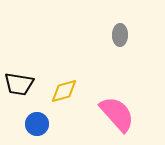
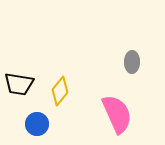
gray ellipse: moved 12 px right, 27 px down
yellow diamond: moved 4 px left; rotated 36 degrees counterclockwise
pink semicircle: rotated 18 degrees clockwise
